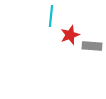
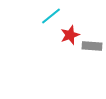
cyan line: rotated 45 degrees clockwise
